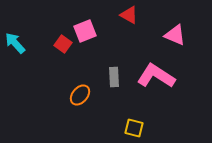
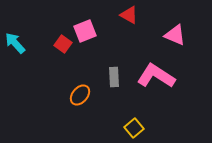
yellow square: rotated 36 degrees clockwise
